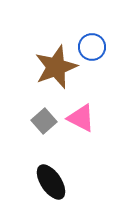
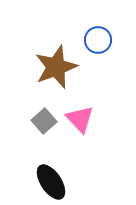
blue circle: moved 6 px right, 7 px up
pink triangle: moved 1 px left, 1 px down; rotated 20 degrees clockwise
